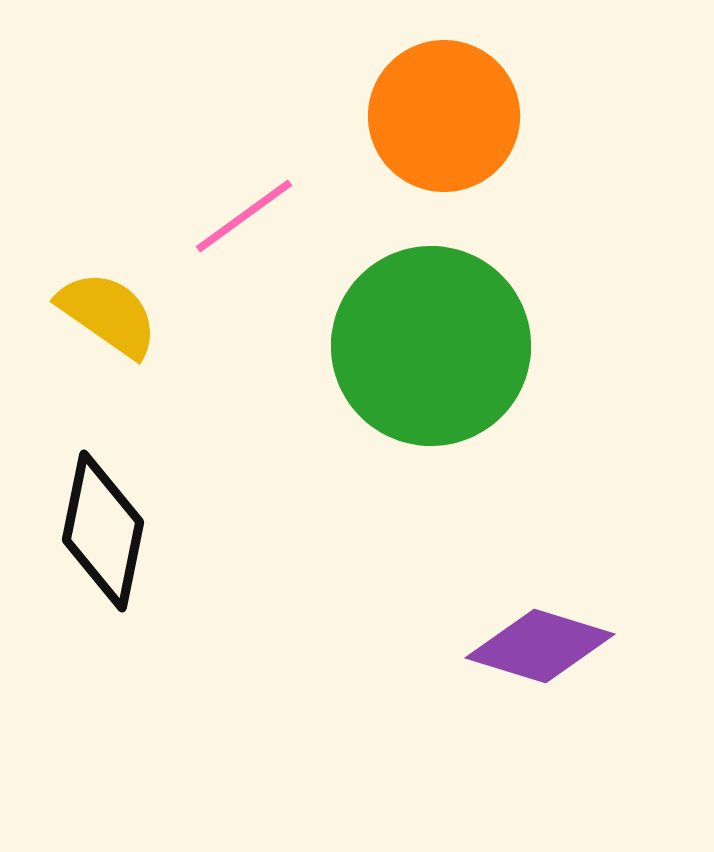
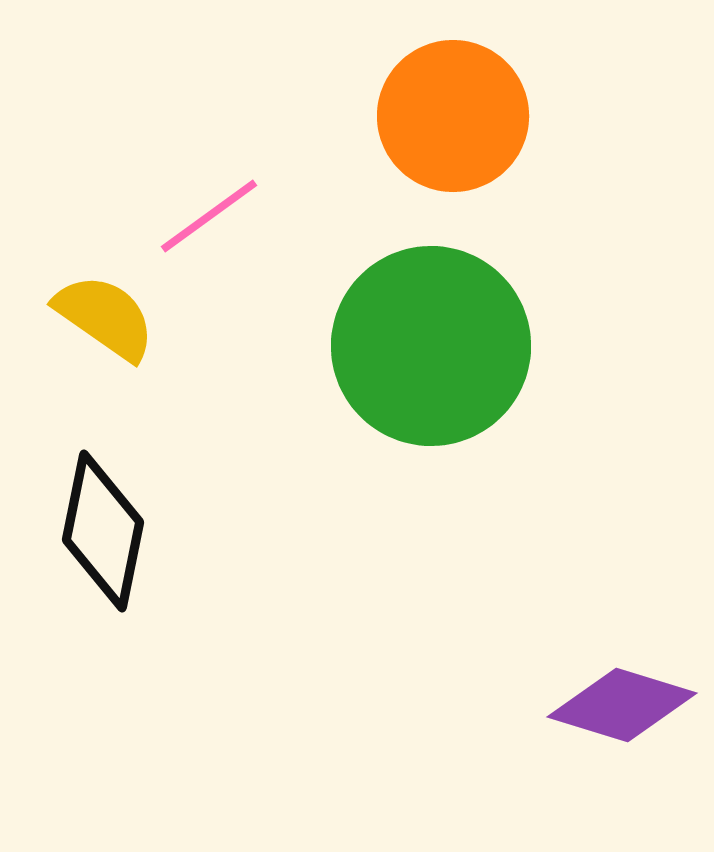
orange circle: moved 9 px right
pink line: moved 35 px left
yellow semicircle: moved 3 px left, 3 px down
purple diamond: moved 82 px right, 59 px down
